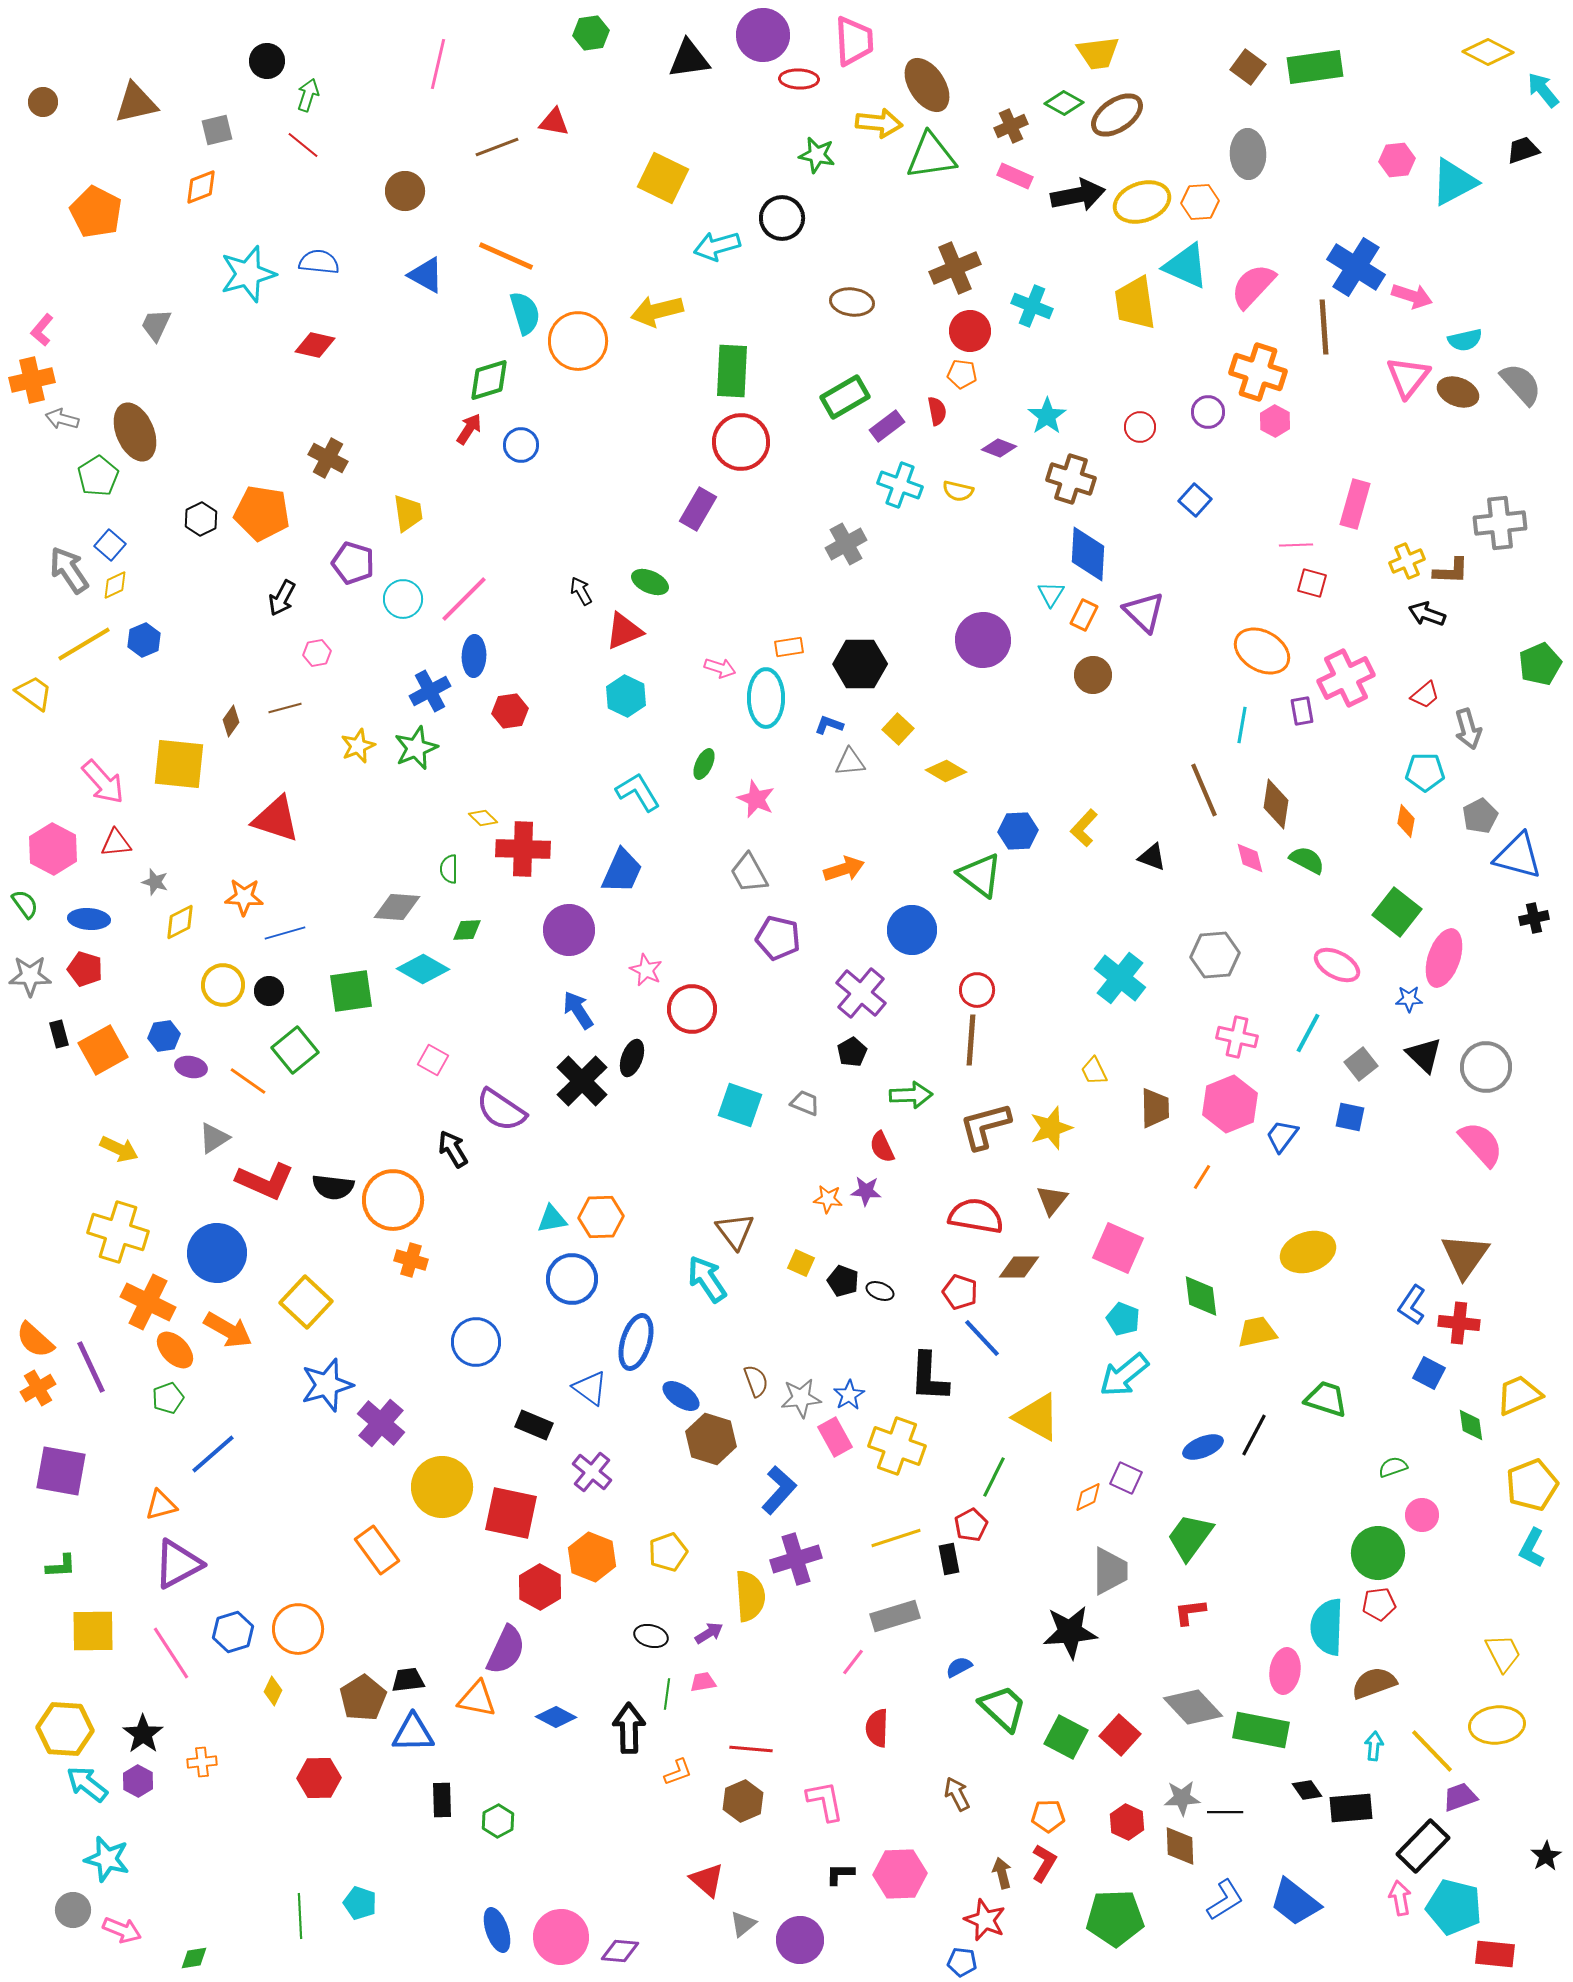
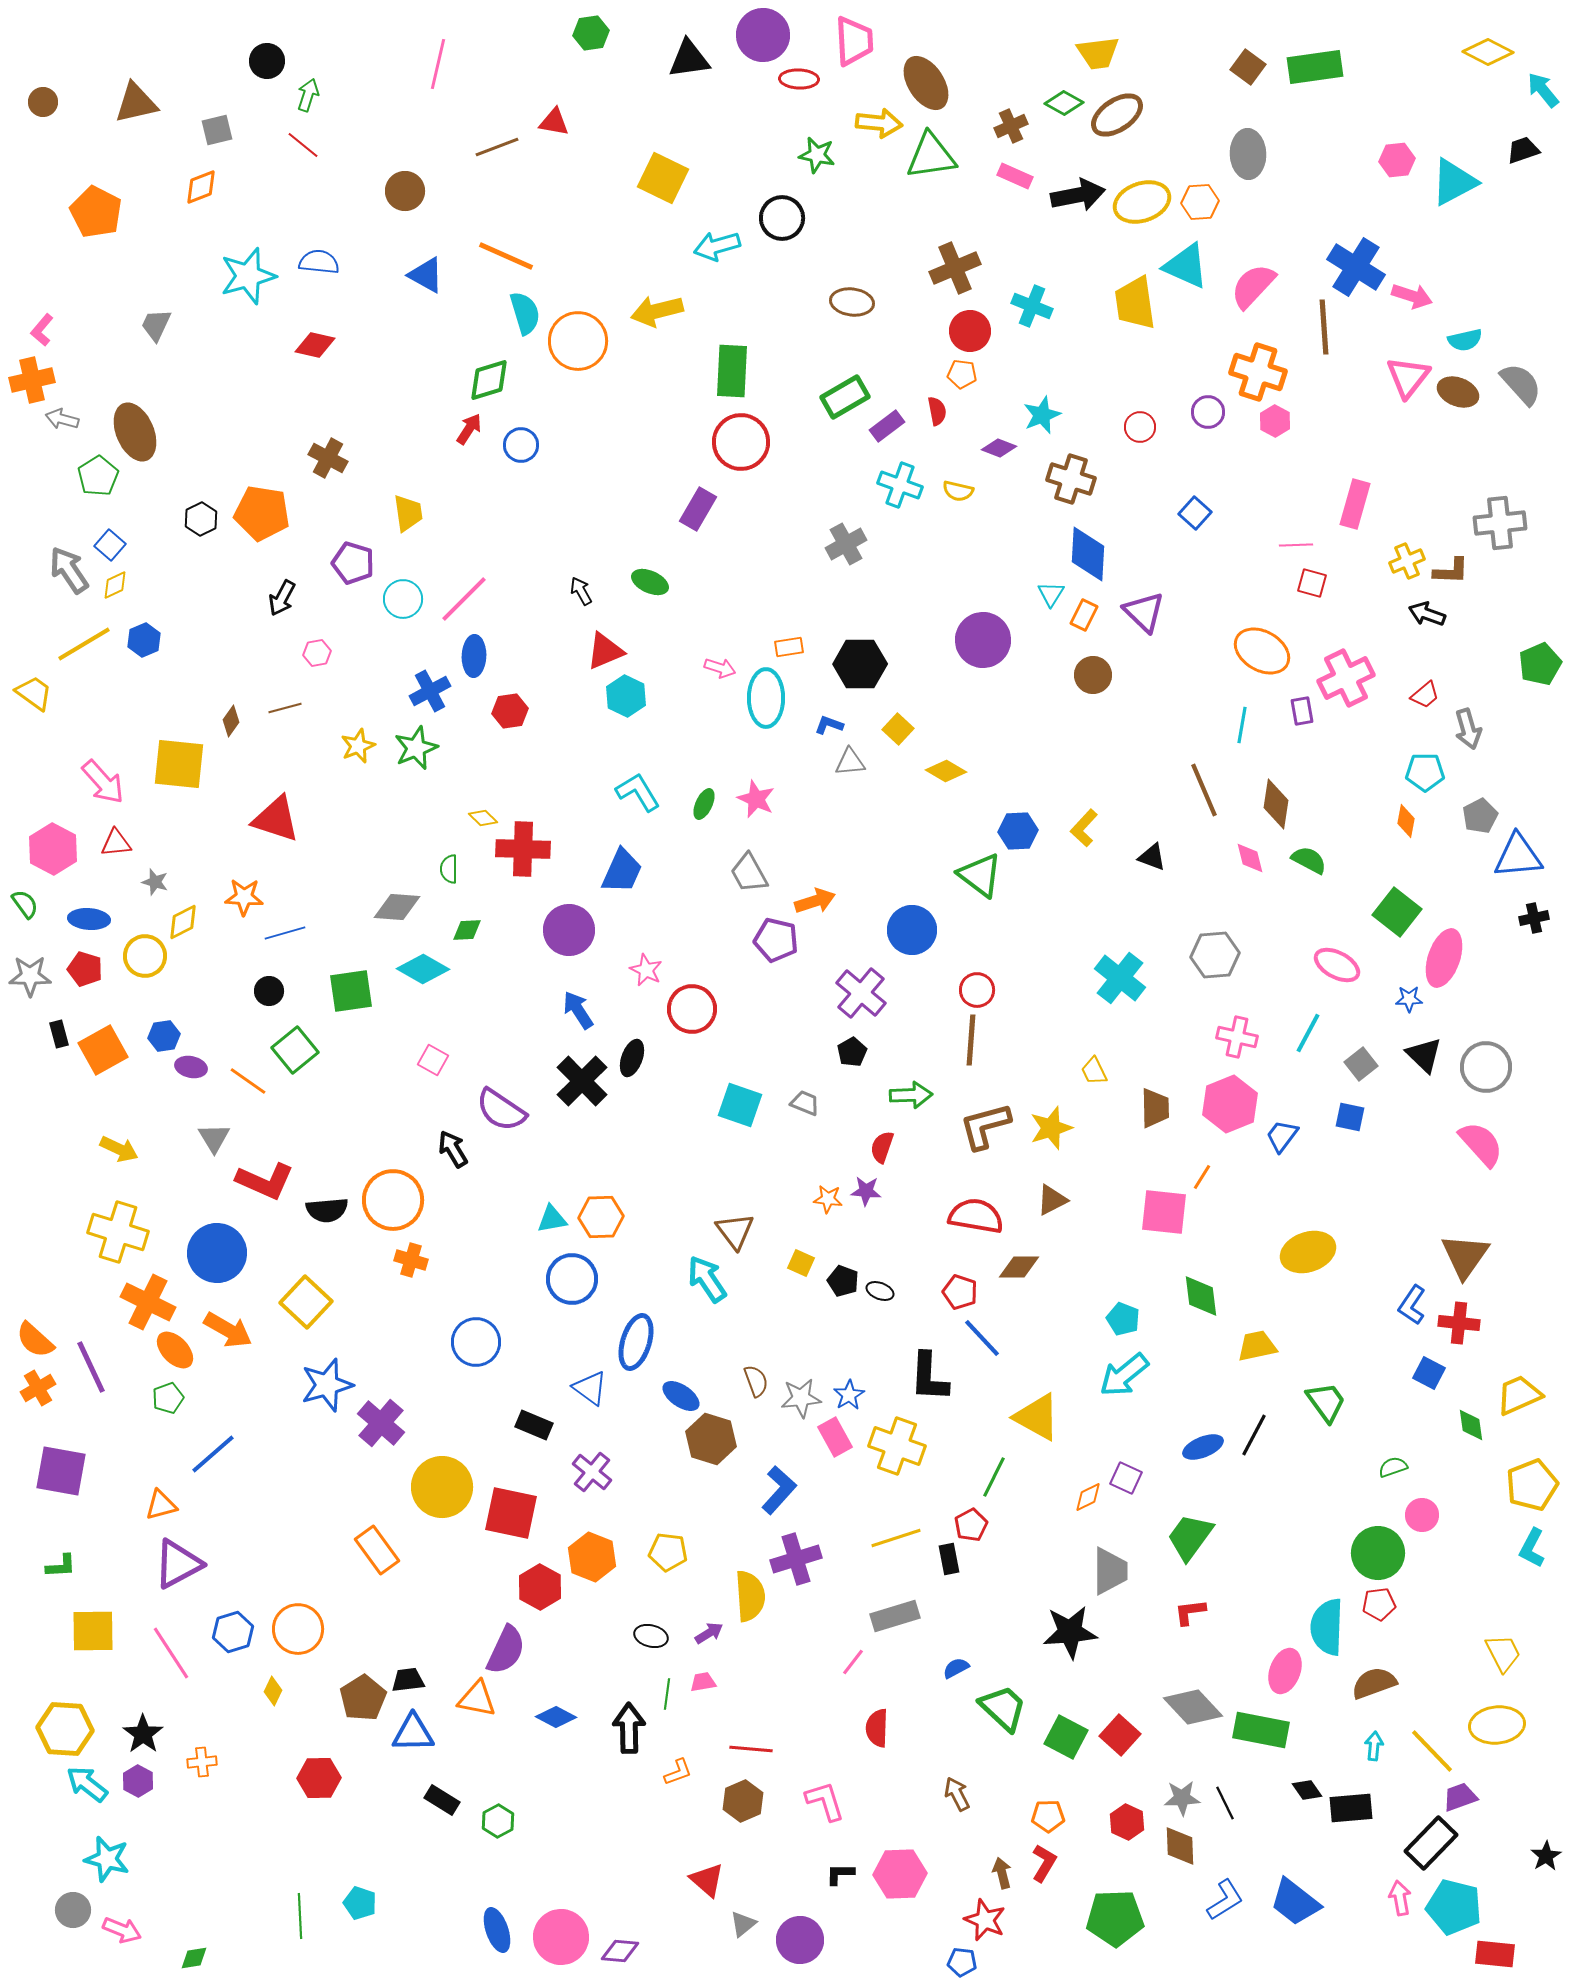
brown ellipse at (927, 85): moved 1 px left, 2 px up
cyan star at (248, 274): moved 2 px down
cyan star at (1047, 416): moved 5 px left, 1 px up; rotated 12 degrees clockwise
blue square at (1195, 500): moved 13 px down
red triangle at (624, 631): moved 19 px left, 20 px down
green ellipse at (704, 764): moved 40 px down
blue triangle at (1518, 856): rotated 20 degrees counterclockwise
green semicircle at (1307, 860): moved 2 px right
orange arrow at (844, 869): moved 29 px left, 32 px down
yellow diamond at (180, 922): moved 3 px right
purple pentagon at (778, 938): moved 2 px left, 2 px down
yellow circle at (223, 985): moved 78 px left, 29 px up
gray triangle at (214, 1138): rotated 28 degrees counterclockwise
red semicircle at (882, 1147): rotated 44 degrees clockwise
black semicircle at (333, 1187): moved 6 px left, 23 px down; rotated 12 degrees counterclockwise
brown triangle at (1052, 1200): rotated 24 degrees clockwise
pink square at (1118, 1248): moved 46 px right, 36 px up; rotated 18 degrees counterclockwise
yellow trapezoid at (1257, 1332): moved 14 px down
green trapezoid at (1326, 1399): moved 3 px down; rotated 36 degrees clockwise
yellow pentagon at (668, 1552): rotated 27 degrees clockwise
blue semicircle at (959, 1667): moved 3 px left, 1 px down
pink ellipse at (1285, 1671): rotated 12 degrees clockwise
black rectangle at (442, 1800): rotated 56 degrees counterclockwise
pink L-shape at (825, 1801): rotated 6 degrees counterclockwise
black line at (1225, 1812): moved 9 px up; rotated 64 degrees clockwise
black rectangle at (1423, 1846): moved 8 px right, 3 px up
